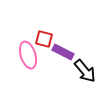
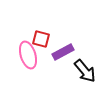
red square: moved 3 px left
purple rectangle: rotated 55 degrees counterclockwise
